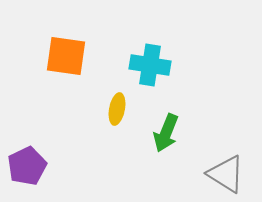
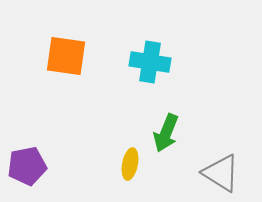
cyan cross: moved 3 px up
yellow ellipse: moved 13 px right, 55 px down
purple pentagon: rotated 15 degrees clockwise
gray triangle: moved 5 px left, 1 px up
